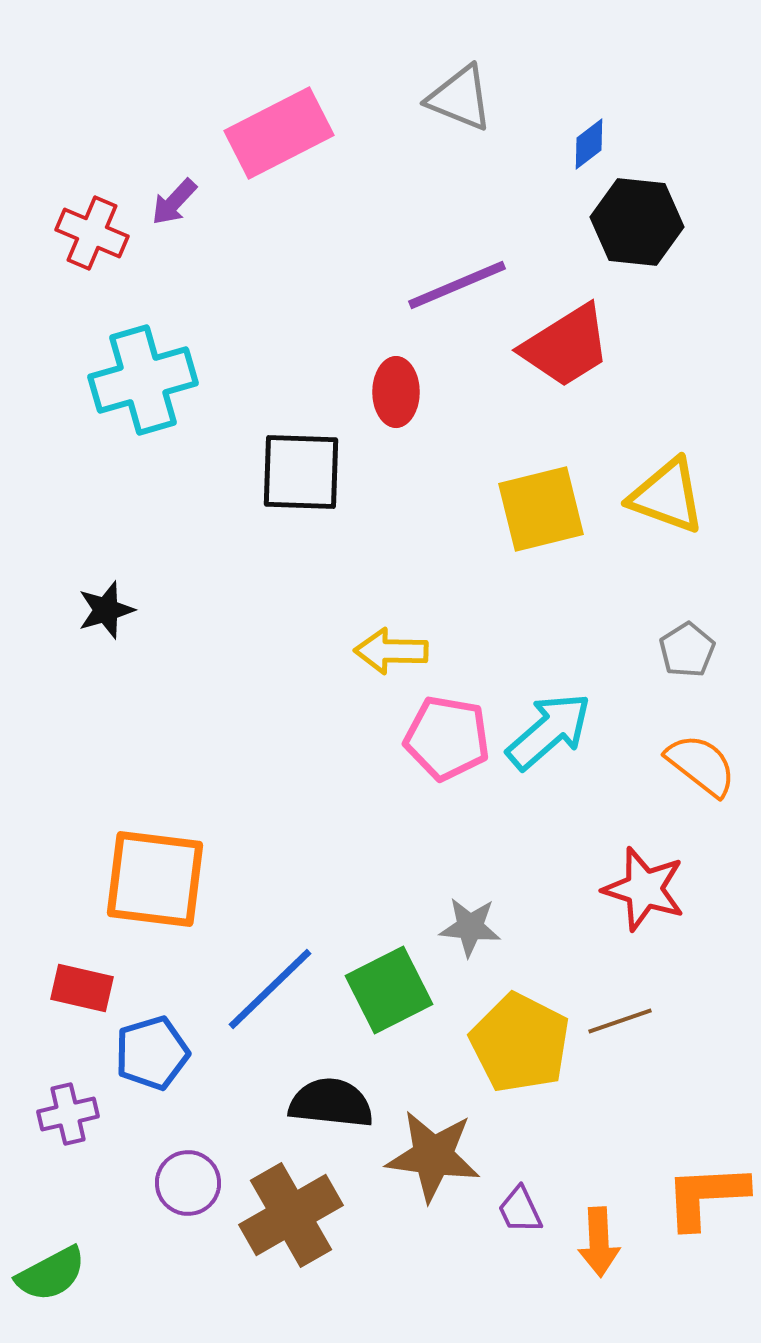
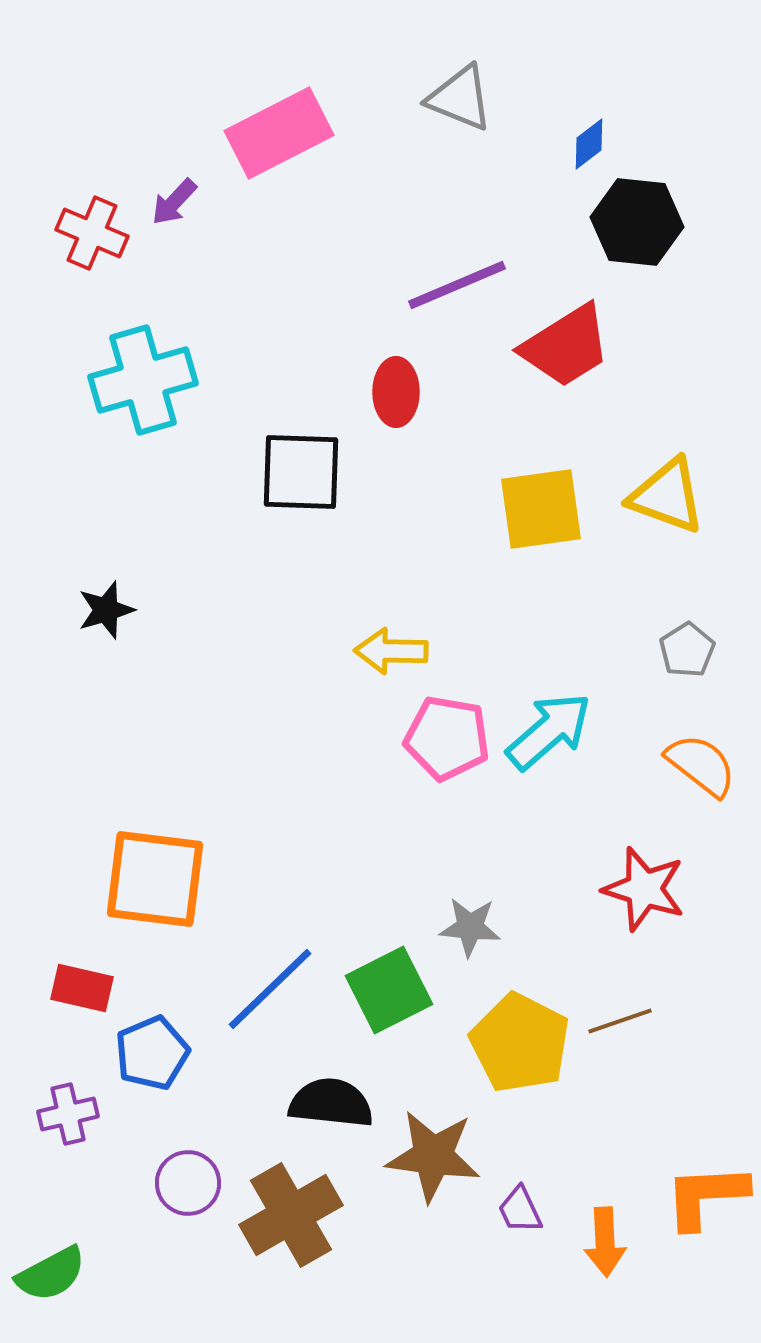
yellow square: rotated 6 degrees clockwise
blue pentagon: rotated 6 degrees counterclockwise
orange arrow: moved 6 px right
